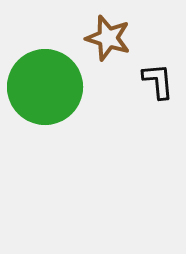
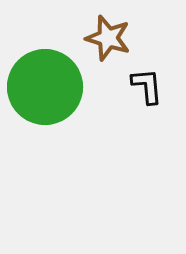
black L-shape: moved 11 px left, 5 px down
